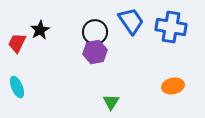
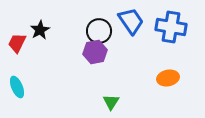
black circle: moved 4 px right, 1 px up
orange ellipse: moved 5 px left, 8 px up
